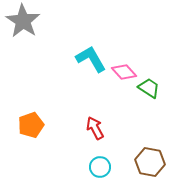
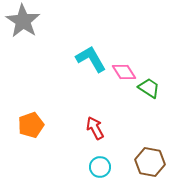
pink diamond: rotated 10 degrees clockwise
